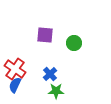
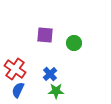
blue semicircle: moved 3 px right, 5 px down
